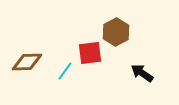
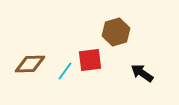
brown hexagon: rotated 12 degrees clockwise
red square: moved 7 px down
brown diamond: moved 3 px right, 2 px down
